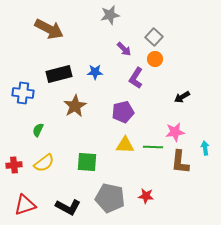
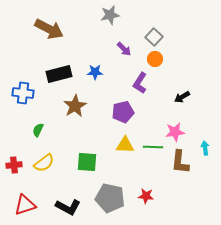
purple L-shape: moved 4 px right, 5 px down
